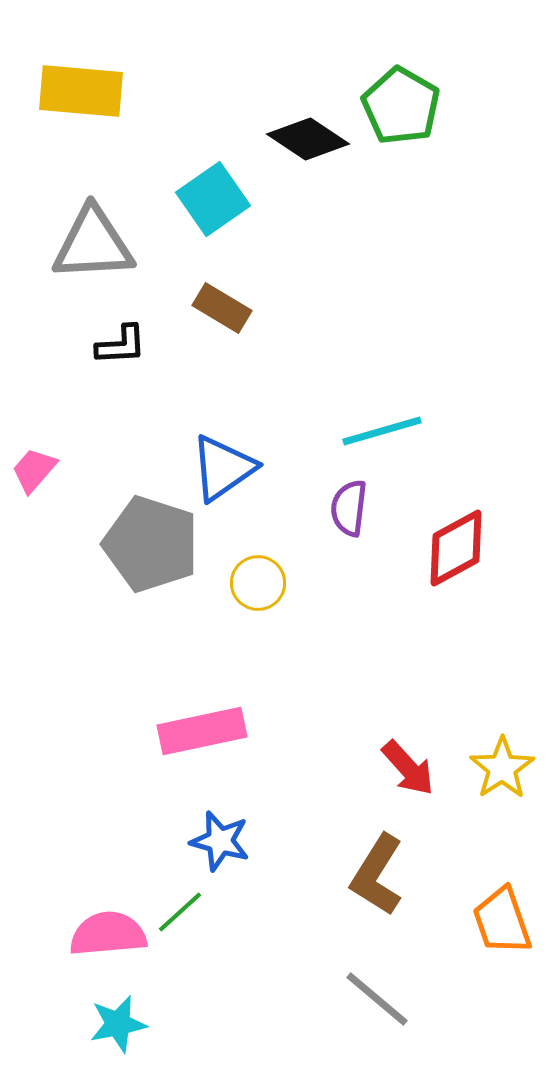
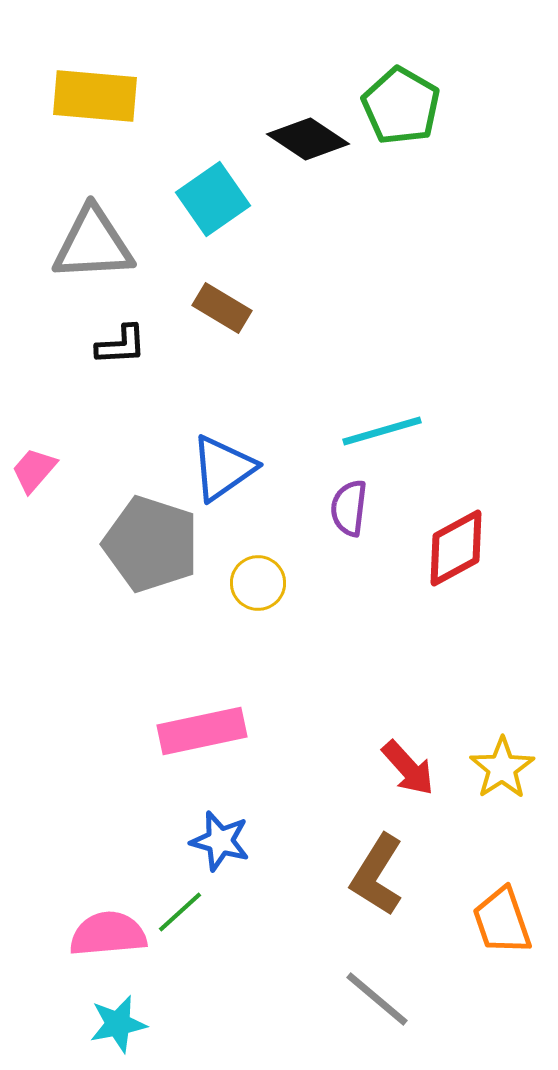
yellow rectangle: moved 14 px right, 5 px down
